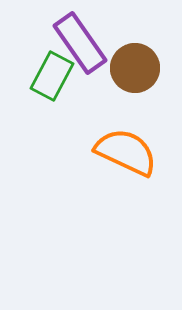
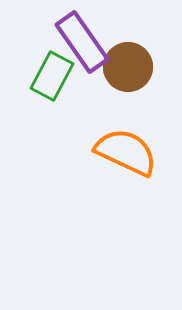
purple rectangle: moved 2 px right, 1 px up
brown circle: moved 7 px left, 1 px up
